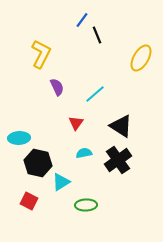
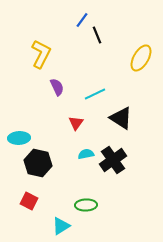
cyan line: rotated 15 degrees clockwise
black triangle: moved 8 px up
cyan semicircle: moved 2 px right, 1 px down
black cross: moved 5 px left
cyan triangle: moved 44 px down
